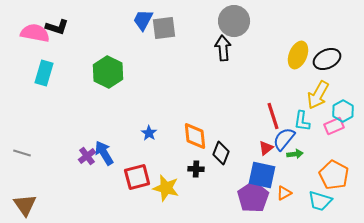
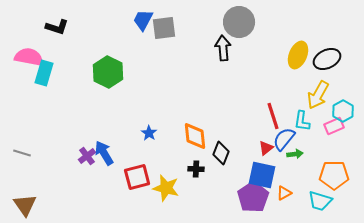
gray circle: moved 5 px right, 1 px down
pink semicircle: moved 6 px left, 24 px down
orange pentagon: rotated 28 degrees counterclockwise
